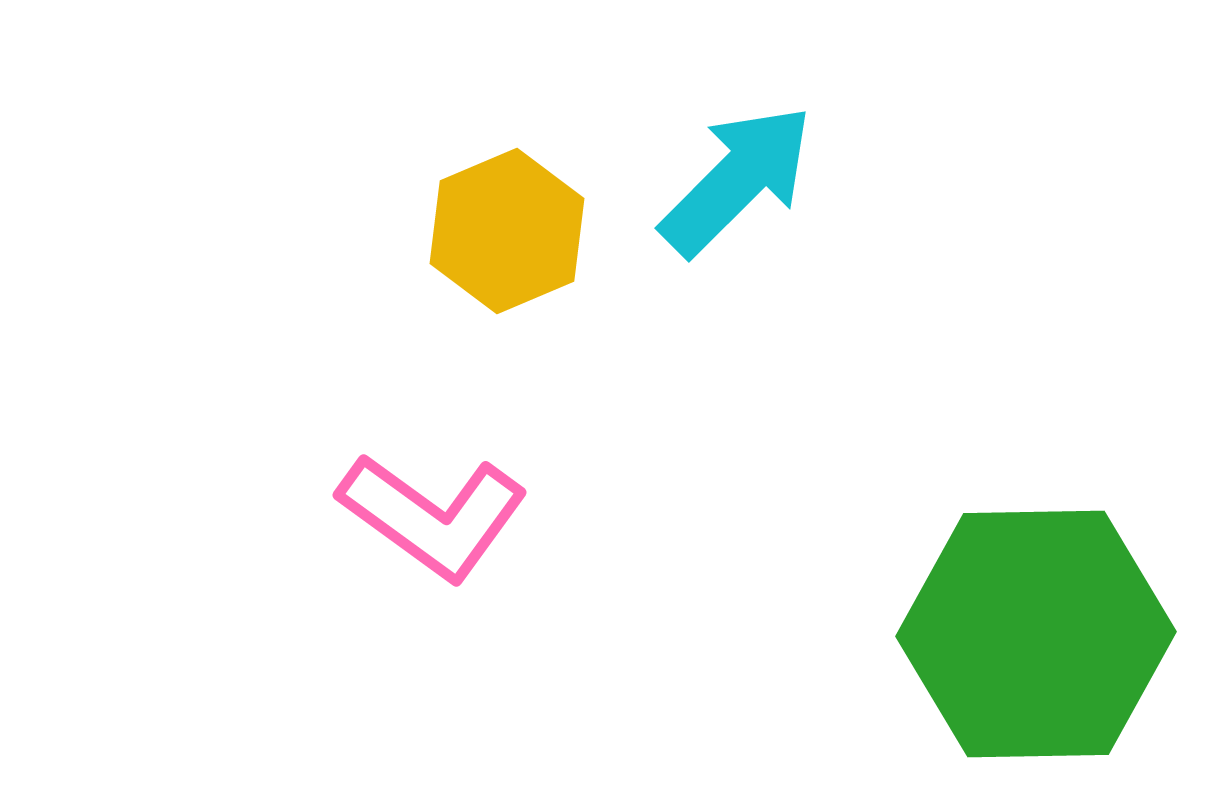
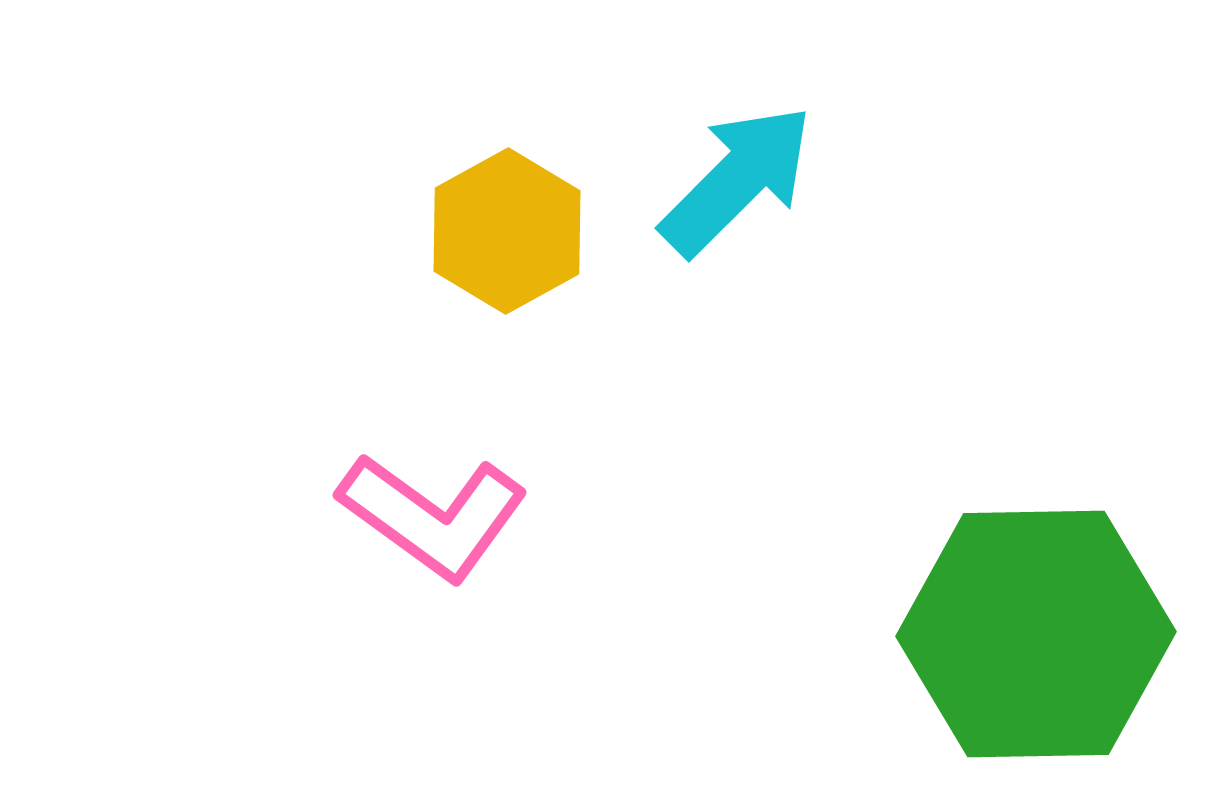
yellow hexagon: rotated 6 degrees counterclockwise
